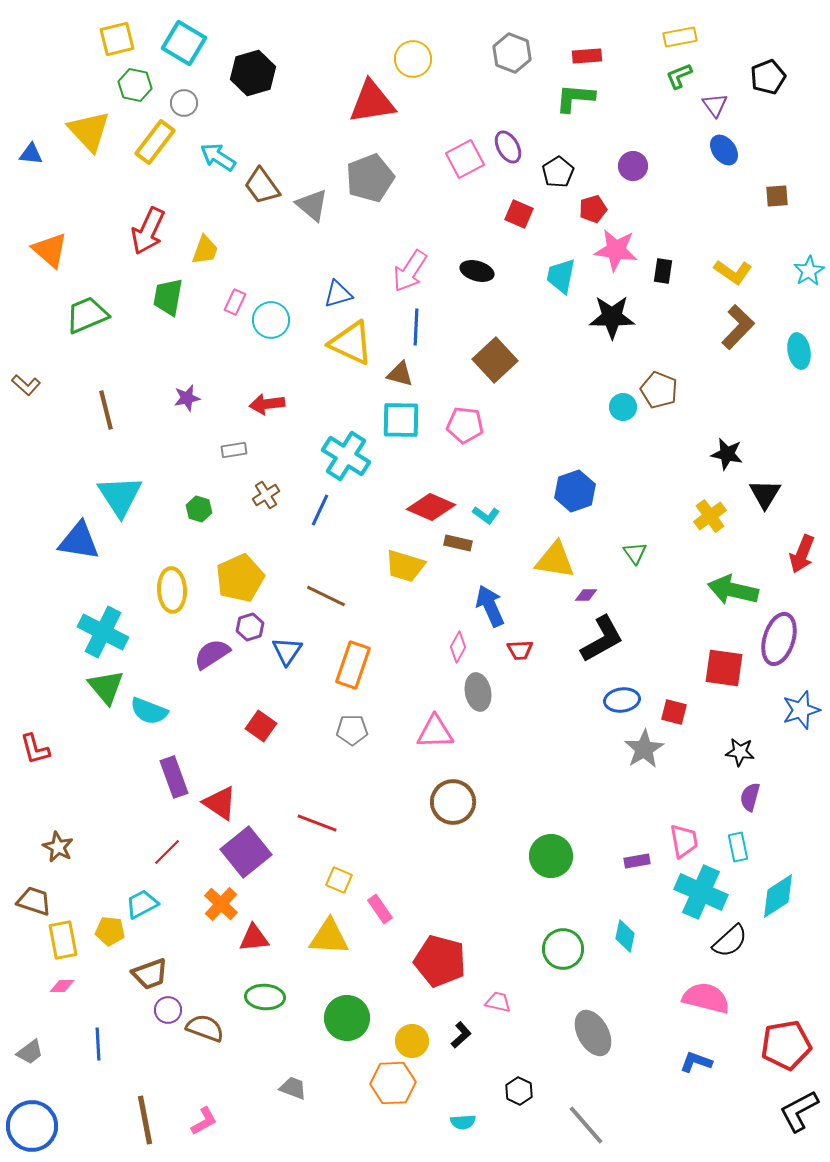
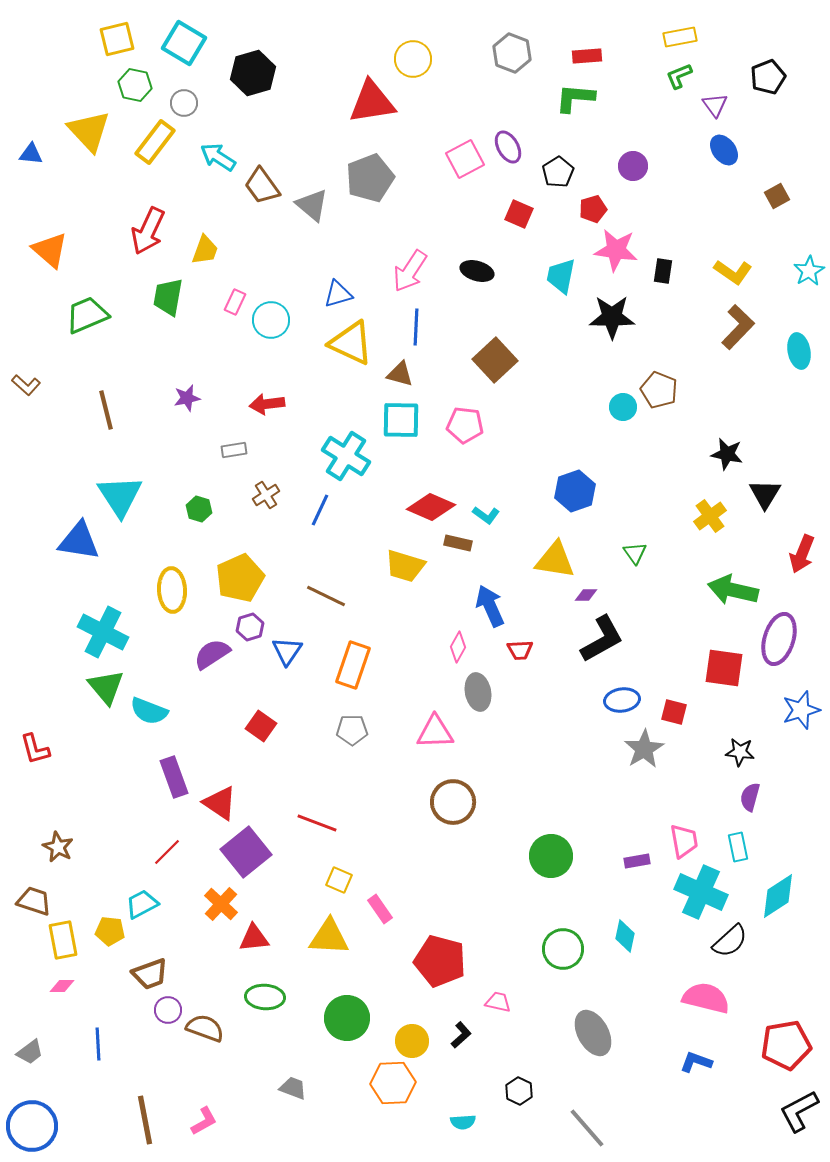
brown square at (777, 196): rotated 25 degrees counterclockwise
gray line at (586, 1125): moved 1 px right, 3 px down
